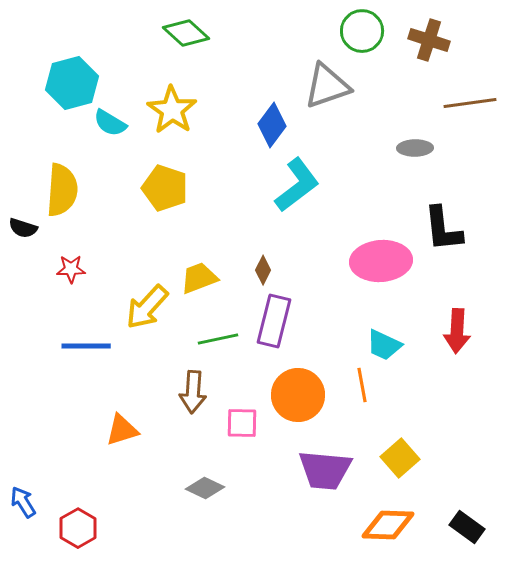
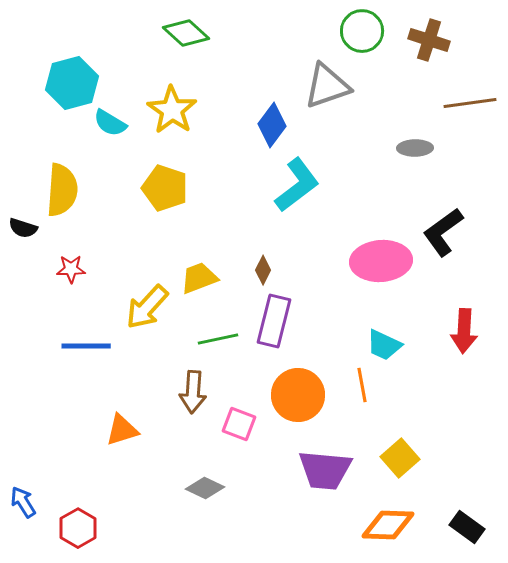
black L-shape: moved 3 px down; rotated 60 degrees clockwise
red arrow: moved 7 px right
pink square: moved 3 px left, 1 px down; rotated 20 degrees clockwise
